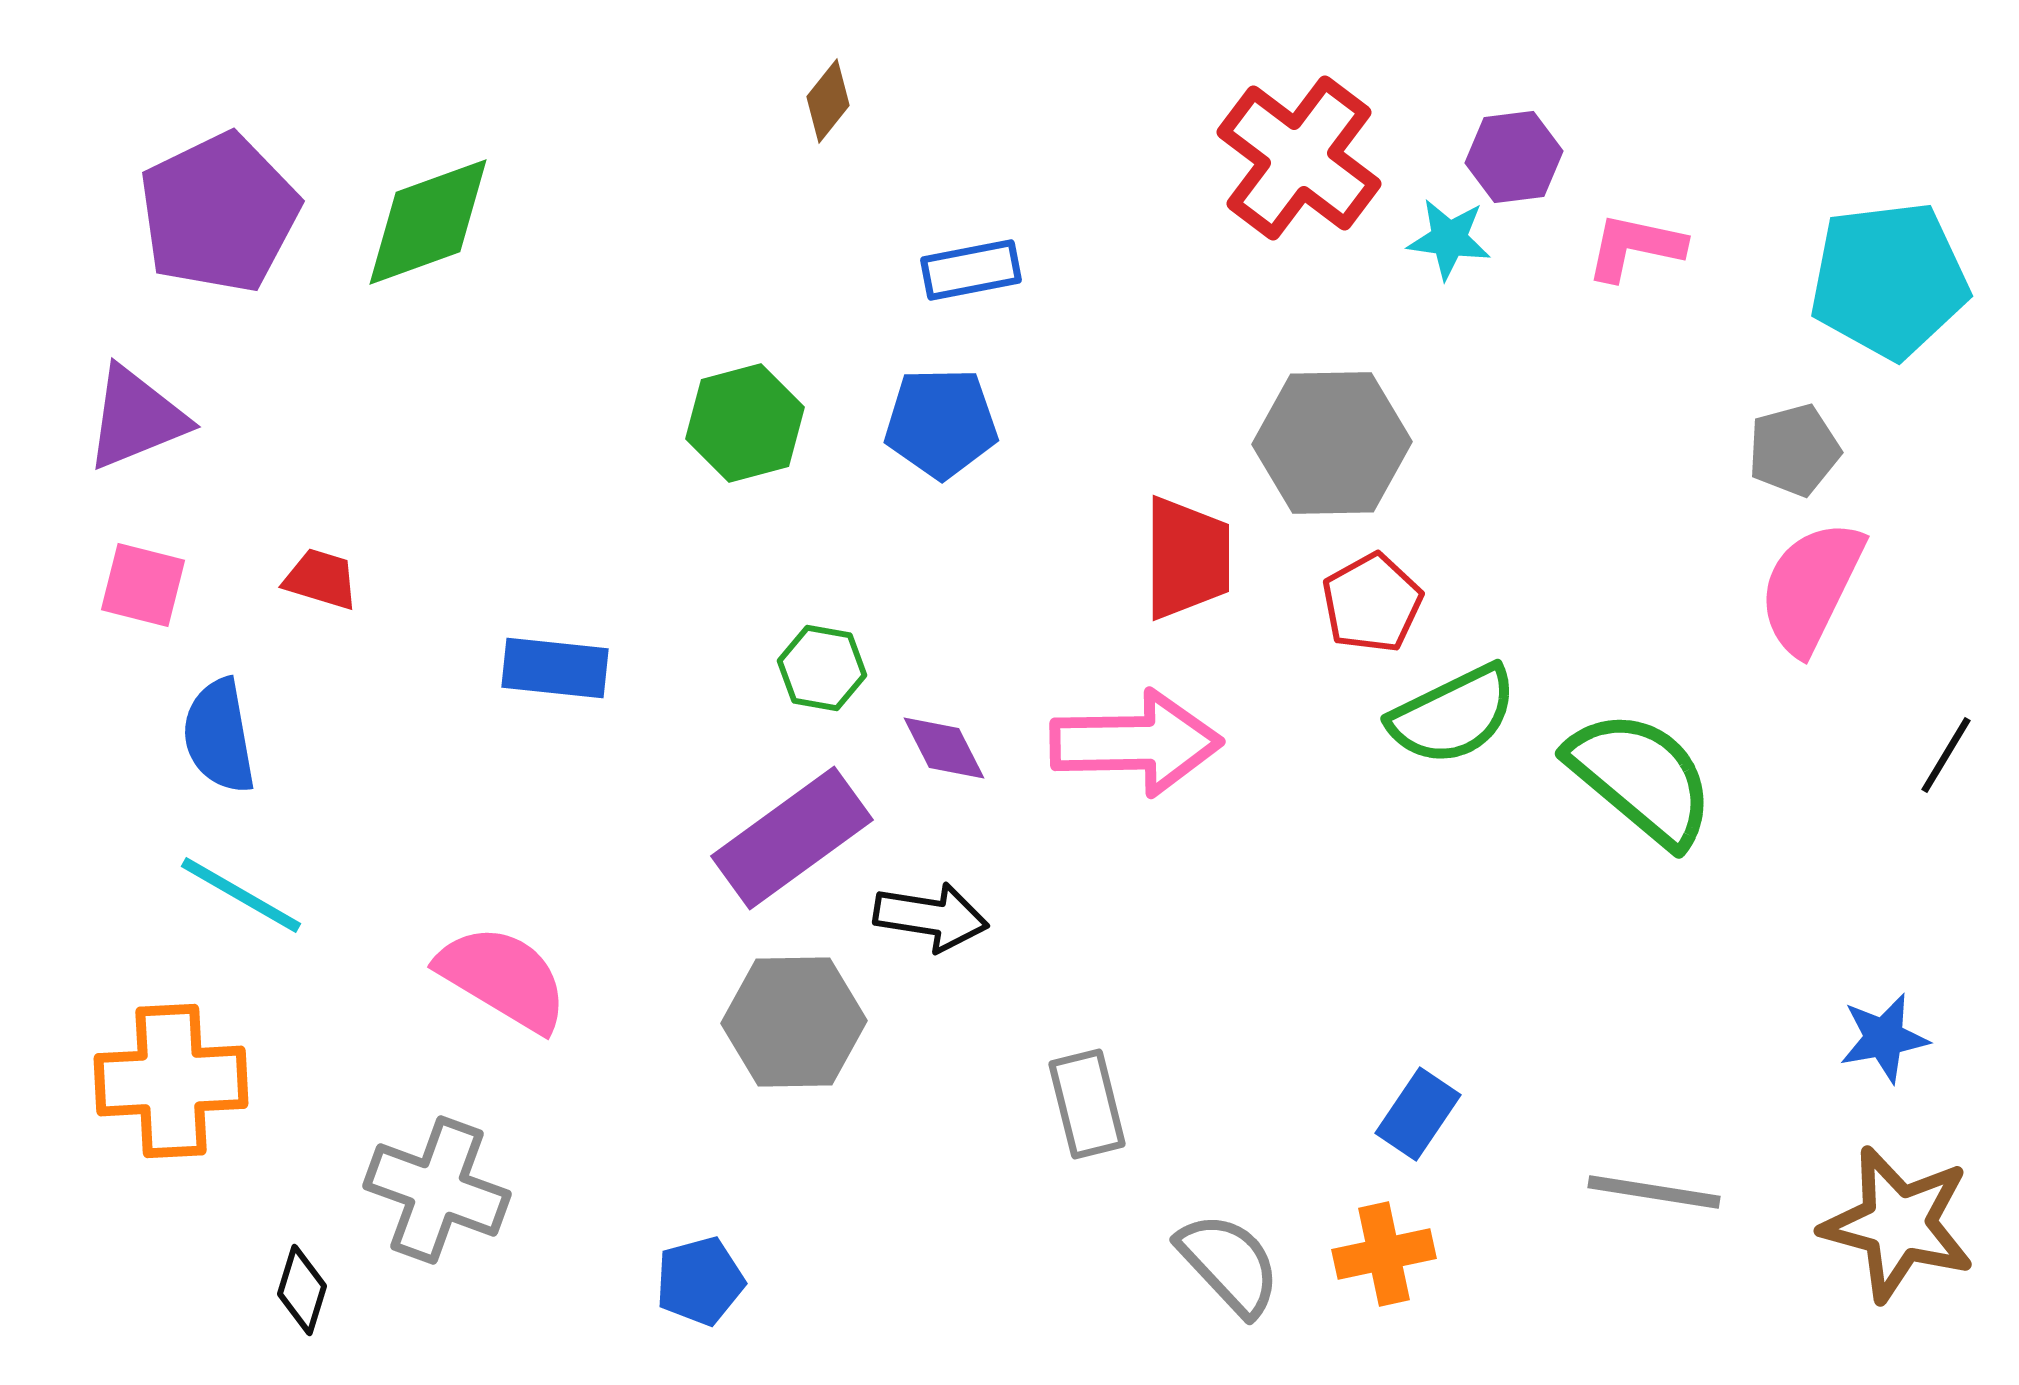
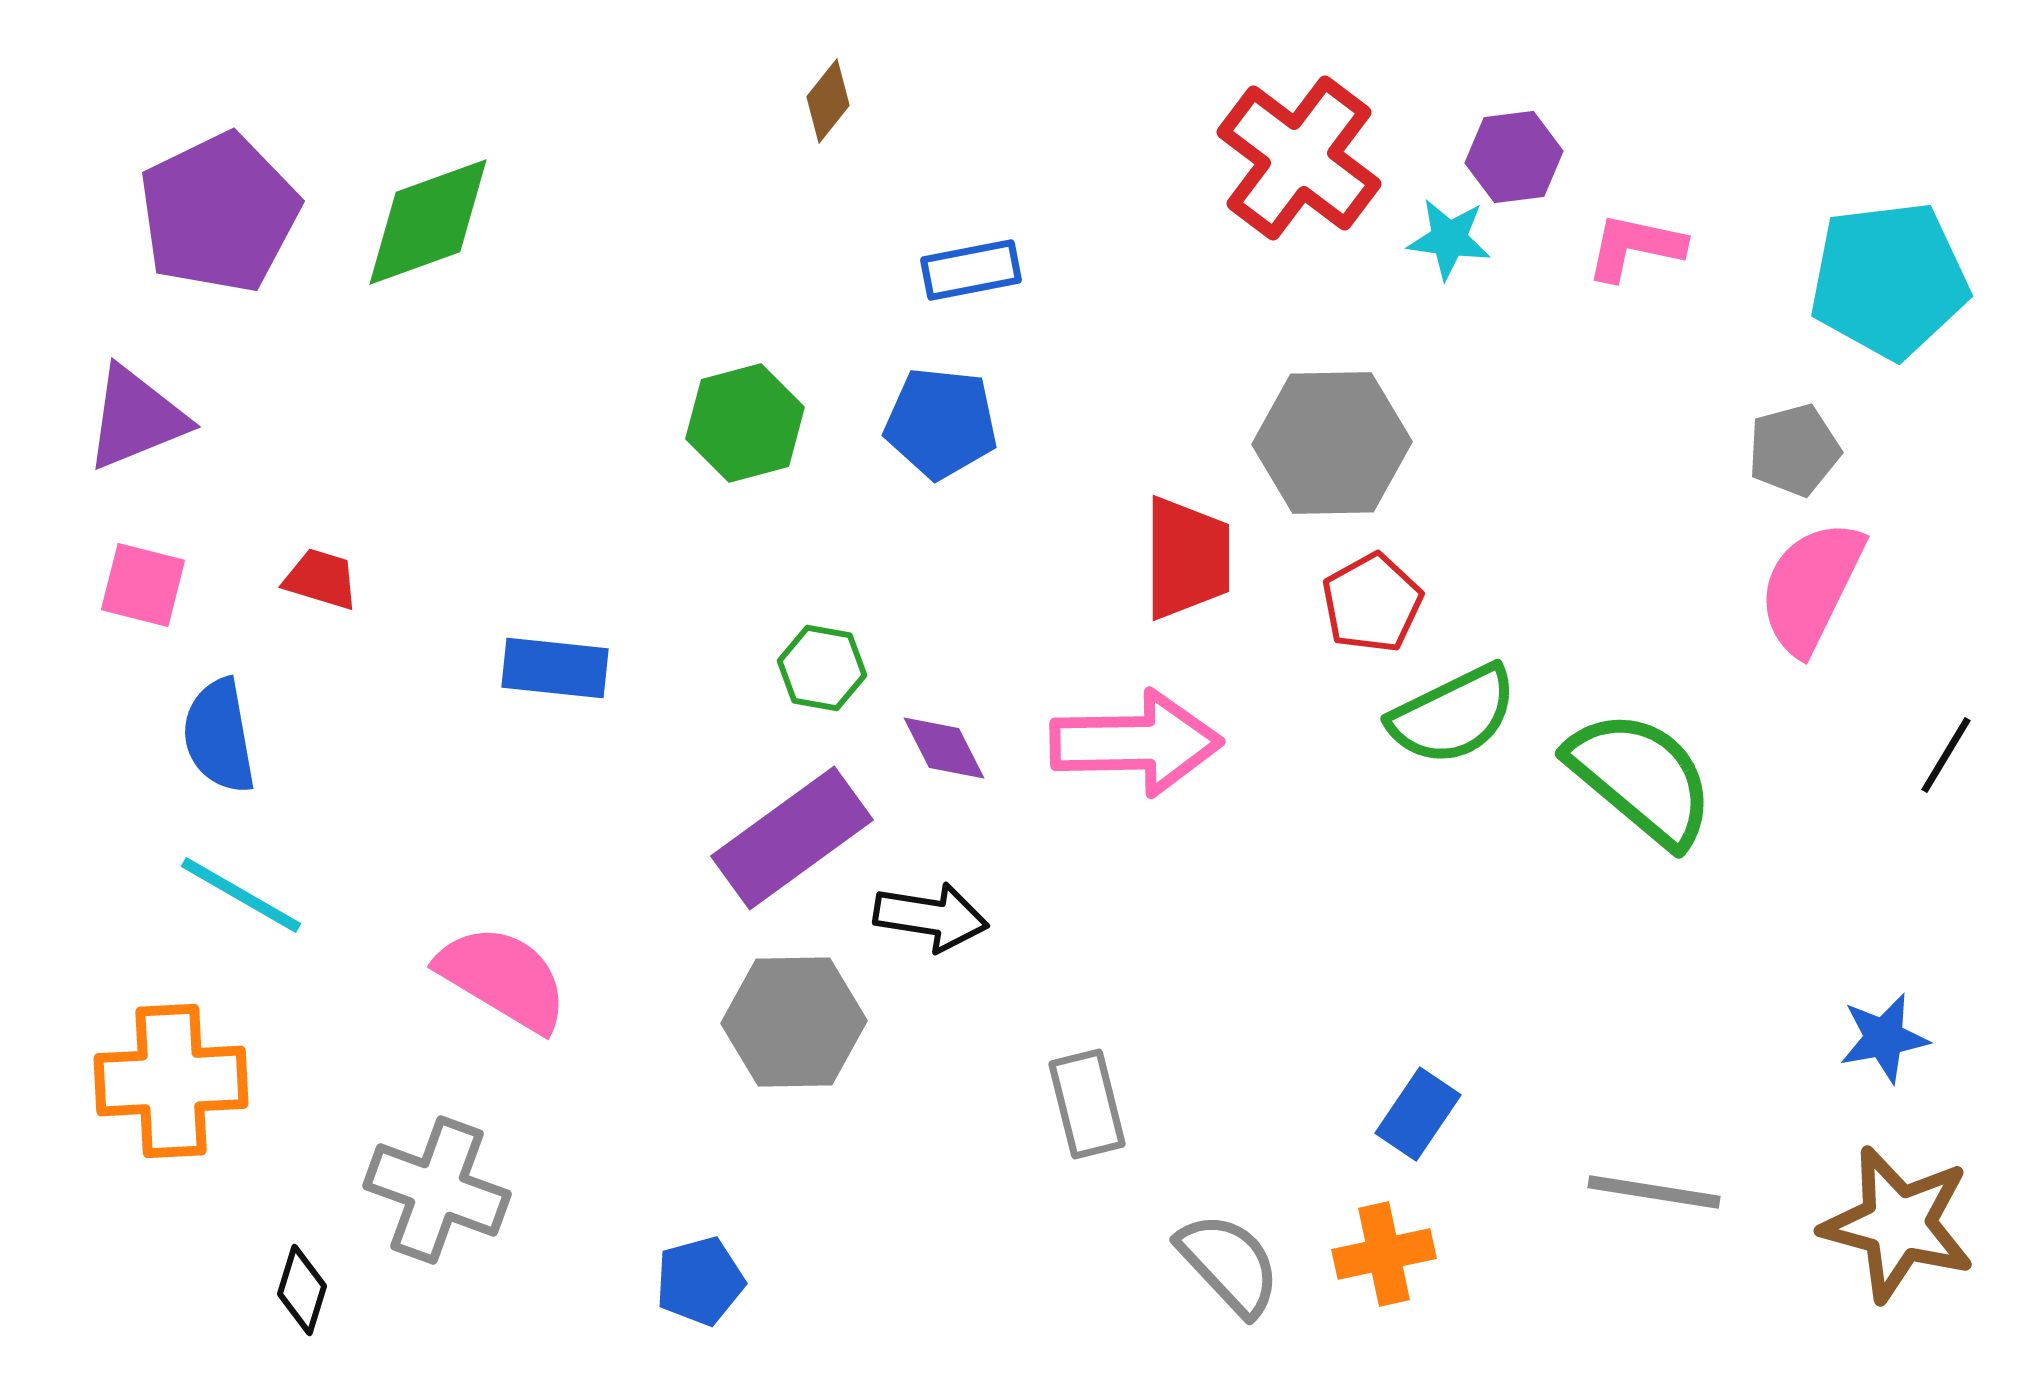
blue pentagon at (941, 423): rotated 7 degrees clockwise
